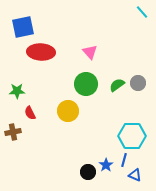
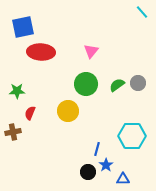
pink triangle: moved 1 px right, 1 px up; rotated 21 degrees clockwise
red semicircle: rotated 48 degrees clockwise
blue line: moved 27 px left, 11 px up
blue triangle: moved 12 px left, 4 px down; rotated 24 degrees counterclockwise
